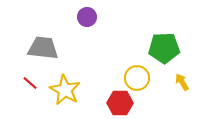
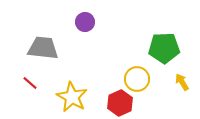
purple circle: moved 2 px left, 5 px down
yellow circle: moved 1 px down
yellow star: moved 7 px right, 7 px down
red hexagon: rotated 25 degrees counterclockwise
